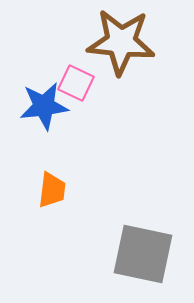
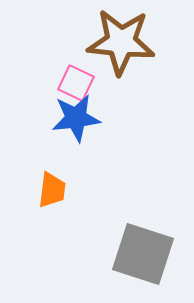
blue star: moved 32 px right, 12 px down
gray square: rotated 6 degrees clockwise
